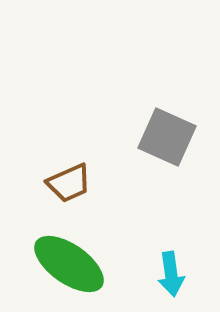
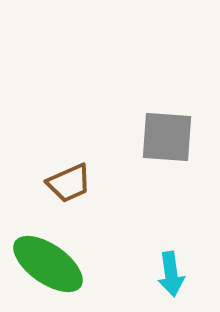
gray square: rotated 20 degrees counterclockwise
green ellipse: moved 21 px left
